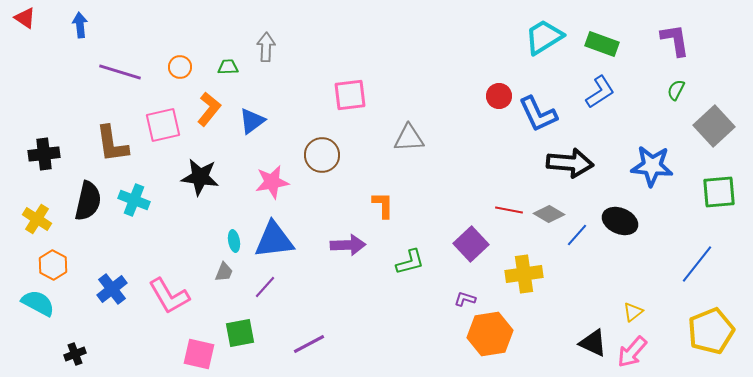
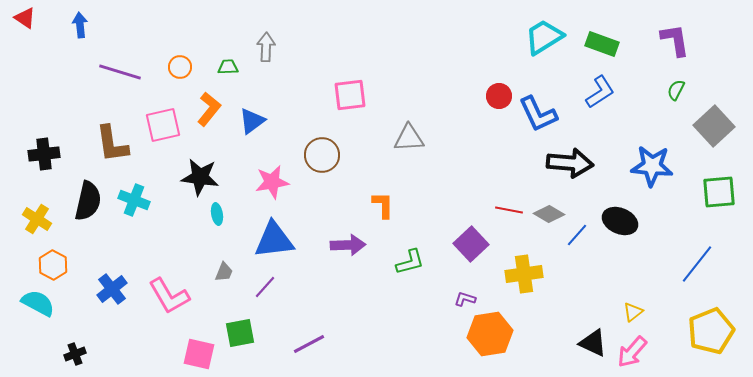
cyan ellipse at (234, 241): moved 17 px left, 27 px up
